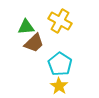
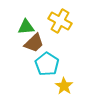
cyan pentagon: moved 13 px left
yellow star: moved 5 px right
